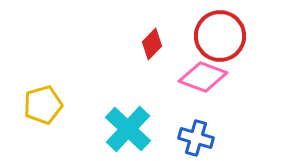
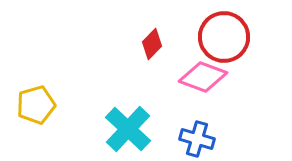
red circle: moved 4 px right, 1 px down
yellow pentagon: moved 7 px left
blue cross: moved 1 px right, 1 px down
